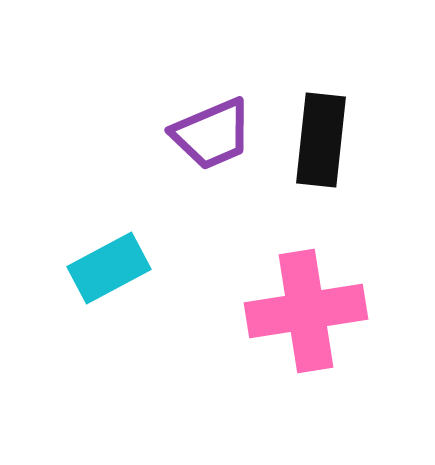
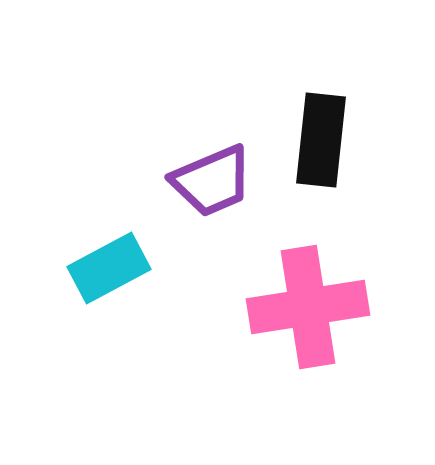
purple trapezoid: moved 47 px down
pink cross: moved 2 px right, 4 px up
